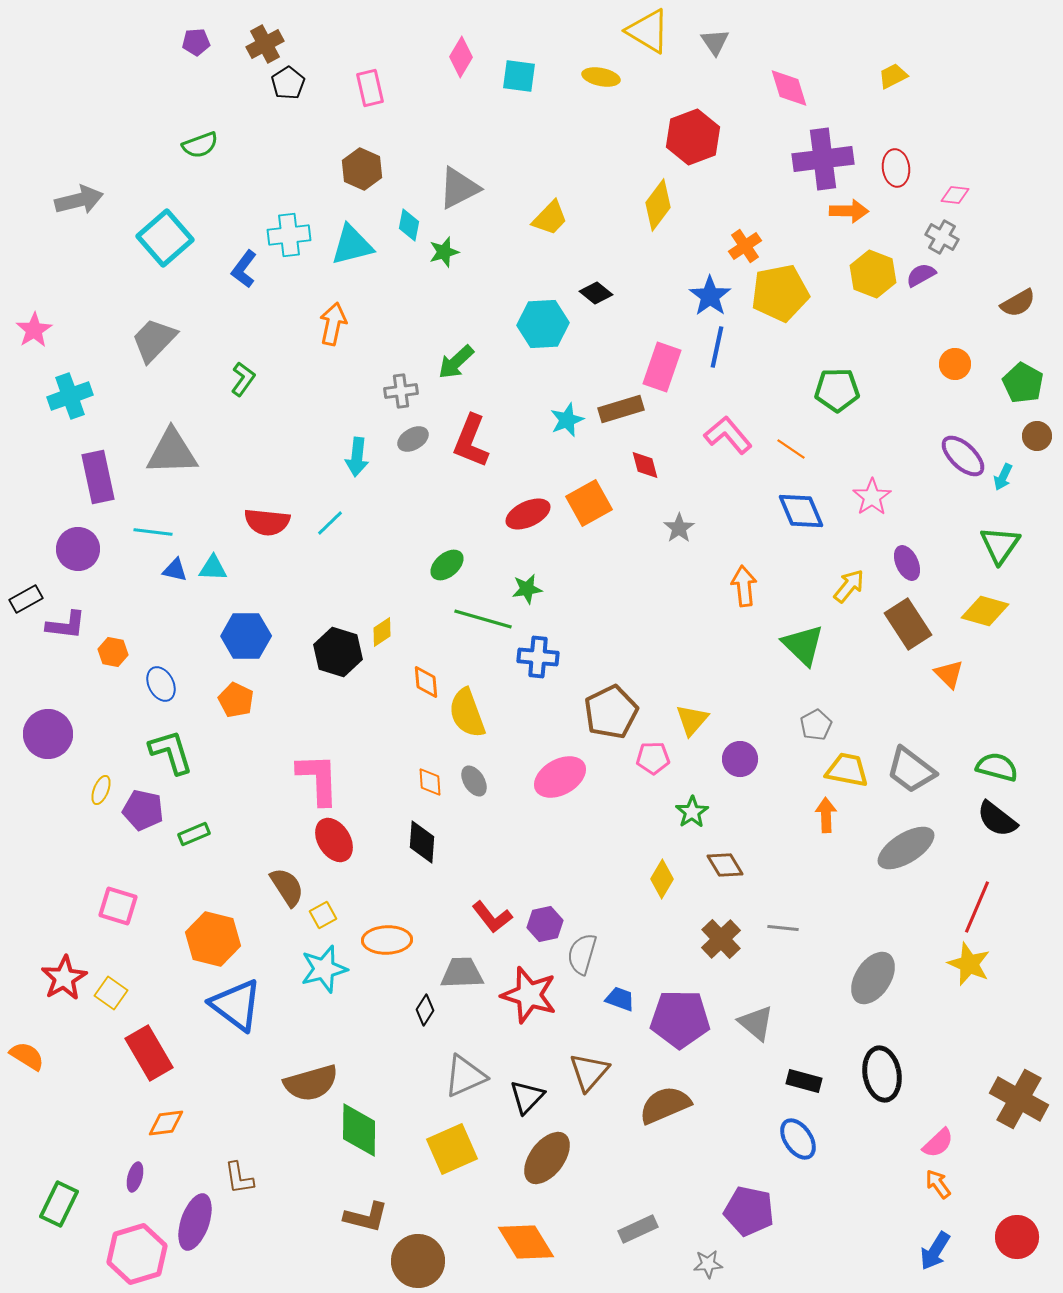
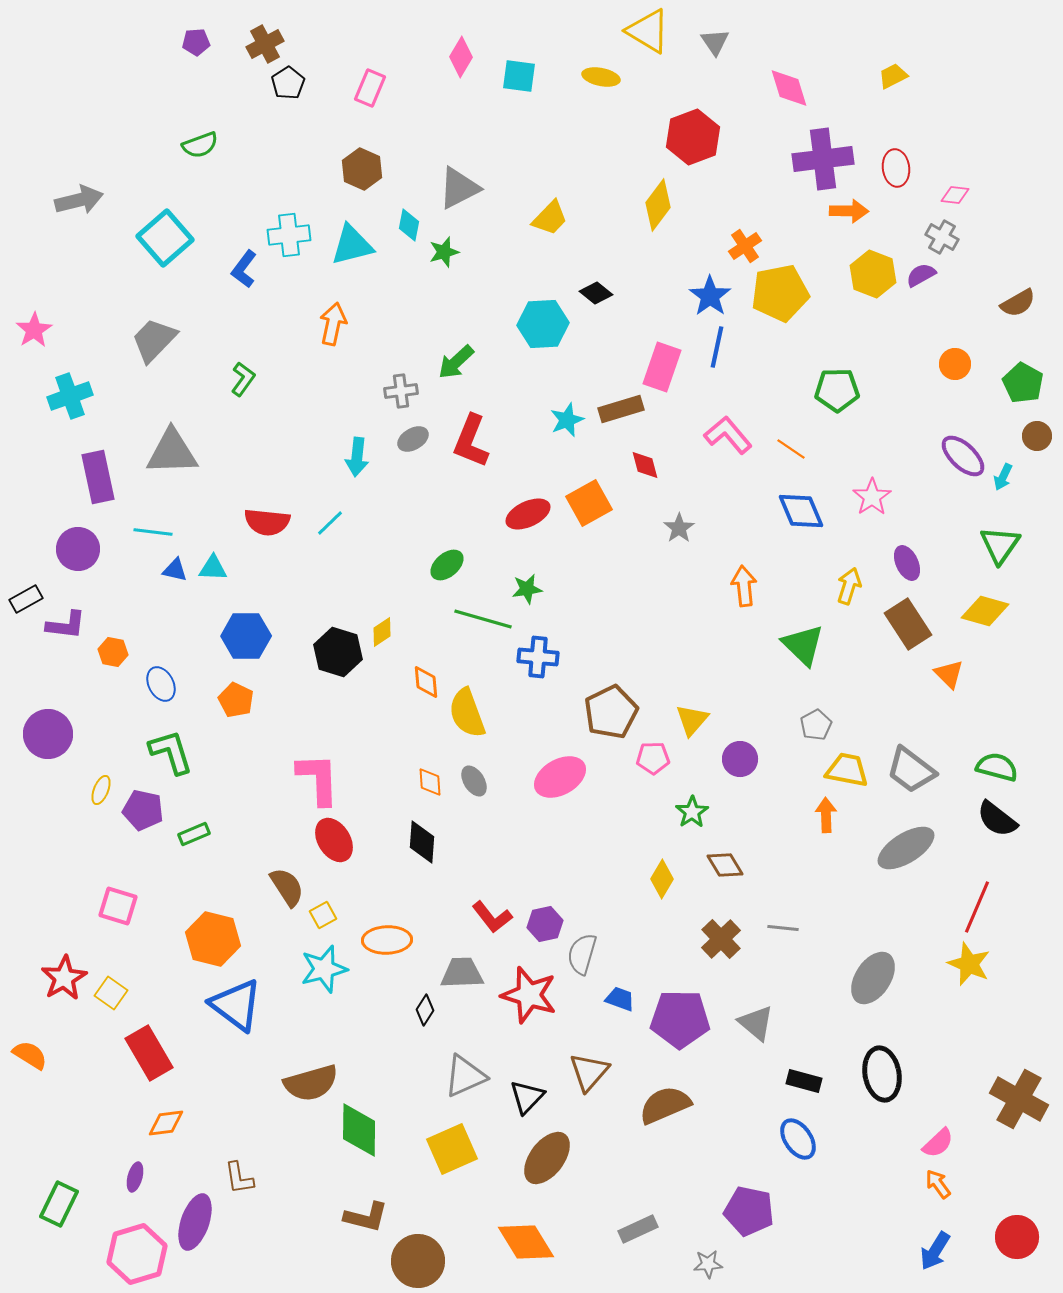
pink rectangle at (370, 88): rotated 36 degrees clockwise
yellow arrow at (849, 586): rotated 21 degrees counterclockwise
orange semicircle at (27, 1056): moved 3 px right, 1 px up
